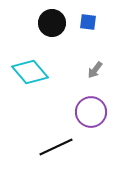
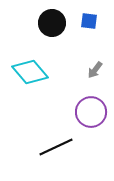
blue square: moved 1 px right, 1 px up
